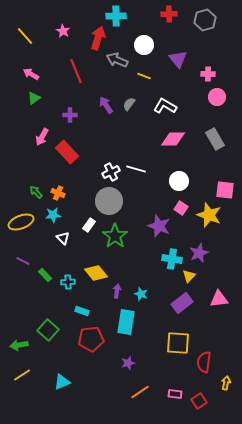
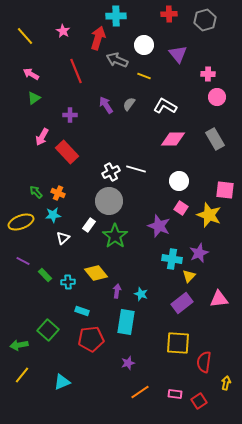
purple triangle at (178, 59): moved 5 px up
white triangle at (63, 238): rotated 32 degrees clockwise
yellow line at (22, 375): rotated 18 degrees counterclockwise
